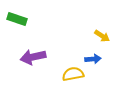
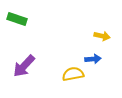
yellow arrow: rotated 21 degrees counterclockwise
purple arrow: moved 9 px left, 9 px down; rotated 35 degrees counterclockwise
